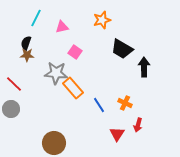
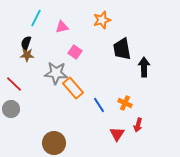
black trapezoid: rotated 50 degrees clockwise
